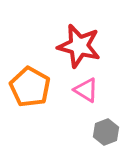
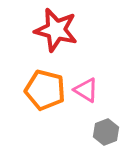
red star: moved 23 px left, 16 px up
orange pentagon: moved 15 px right, 3 px down; rotated 15 degrees counterclockwise
